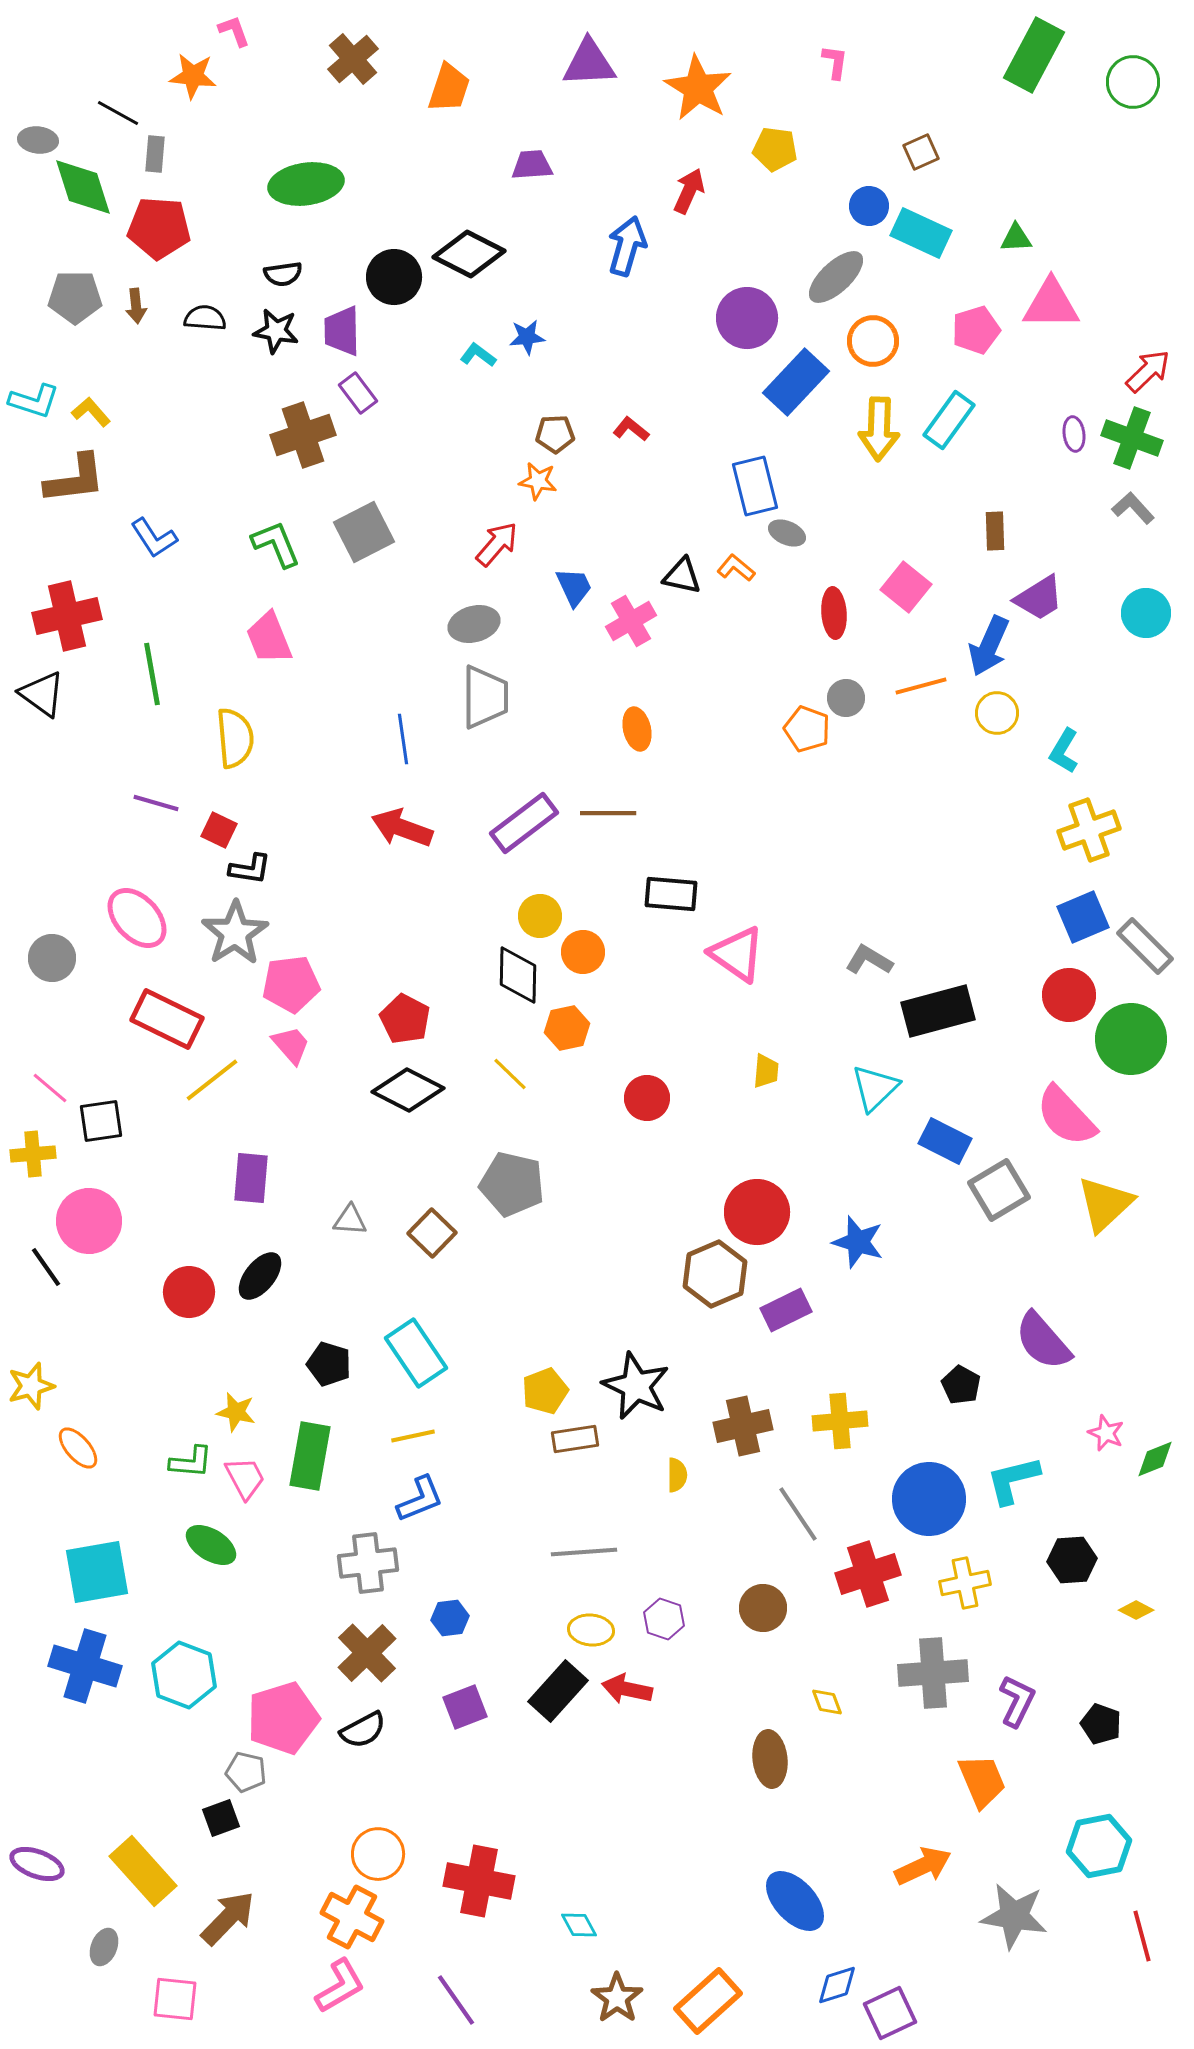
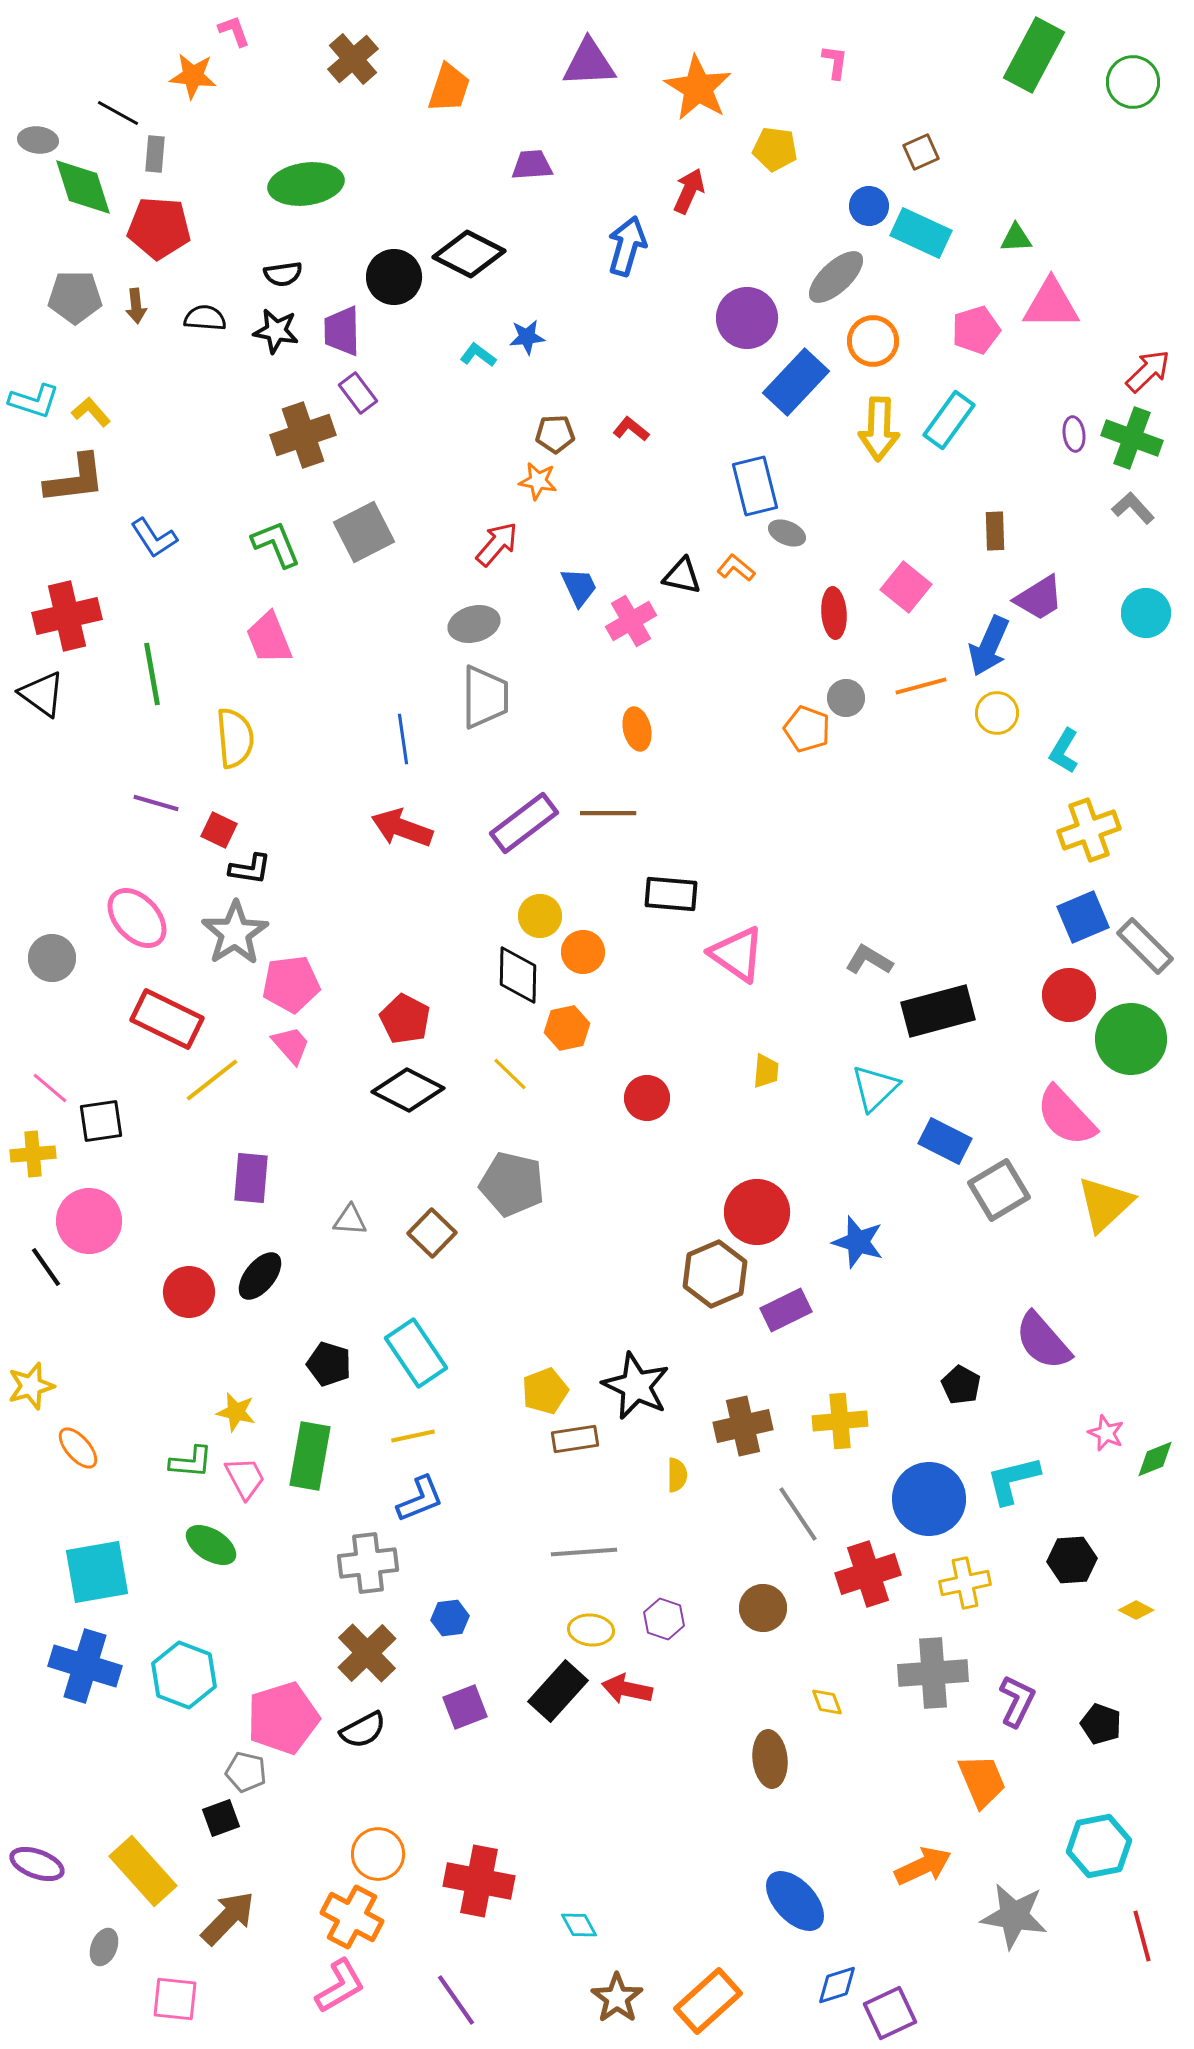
blue trapezoid at (574, 587): moved 5 px right
